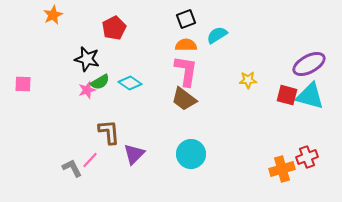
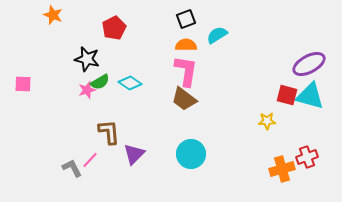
orange star: rotated 24 degrees counterclockwise
yellow star: moved 19 px right, 41 px down
